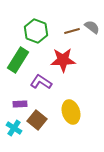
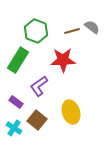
purple L-shape: moved 2 px left, 4 px down; rotated 70 degrees counterclockwise
purple rectangle: moved 4 px left, 2 px up; rotated 40 degrees clockwise
